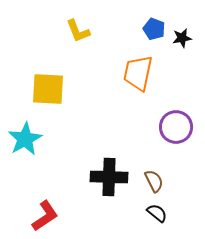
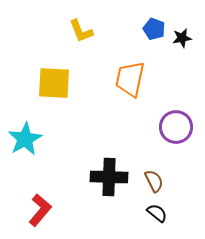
yellow L-shape: moved 3 px right
orange trapezoid: moved 8 px left, 6 px down
yellow square: moved 6 px right, 6 px up
red L-shape: moved 5 px left, 6 px up; rotated 16 degrees counterclockwise
